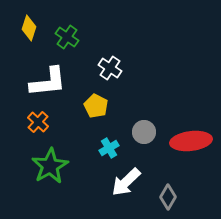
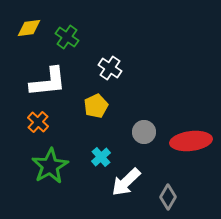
yellow diamond: rotated 65 degrees clockwise
yellow pentagon: rotated 20 degrees clockwise
cyan cross: moved 8 px left, 9 px down; rotated 12 degrees counterclockwise
